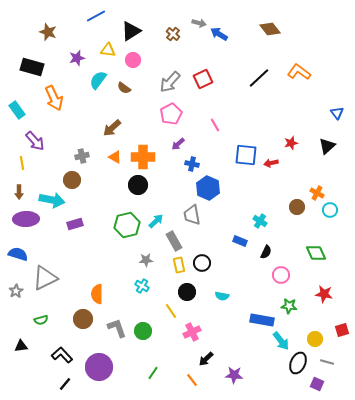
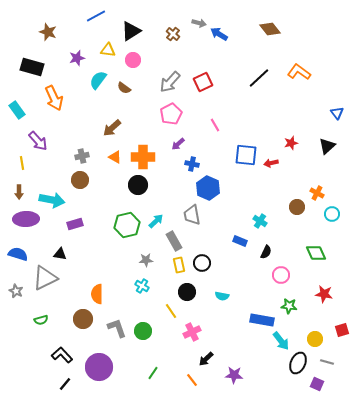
red square at (203, 79): moved 3 px down
purple arrow at (35, 141): moved 3 px right
brown circle at (72, 180): moved 8 px right
cyan circle at (330, 210): moved 2 px right, 4 px down
gray star at (16, 291): rotated 16 degrees counterclockwise
black triangle at (21, 346): moved 39 px right, 92 px up; rotated 16 degrees clockwise
